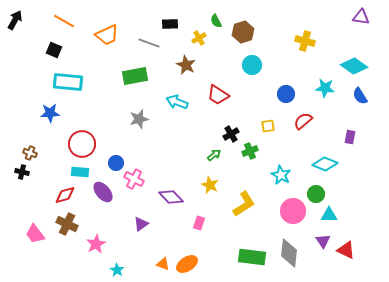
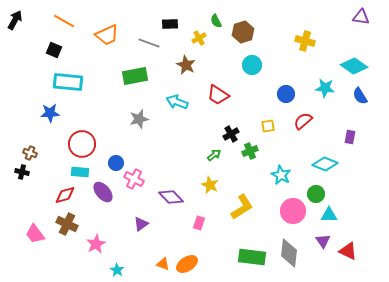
yellow L-shape at (244, 204): moved 2 px left, 3 px down
red triangle at (346, 250): moved 2 px right, 1 px down
